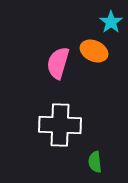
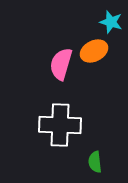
cyan star: rotated 20 degrees counterclockwise
orange ellipse: rotated 52 degrees counterclockwise
pink semicircle: moved 3 px right, 1 px down
